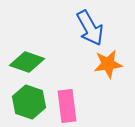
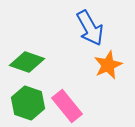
orange star: moved 1 px down; rotated 16 degrees counterclockwise
green hexagon: moved 1 px left, 1 px down
pink rectangle: rotated 32 degrees counterclockwise
